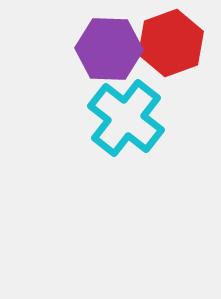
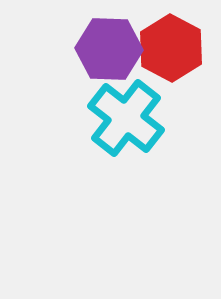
red hexagon: moved 5 px down; rotated 12 degrees counterclockwise
